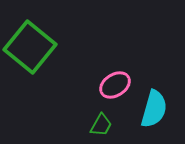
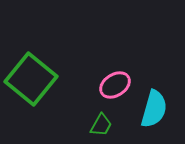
green square: moved 1 px right, 32 px down
